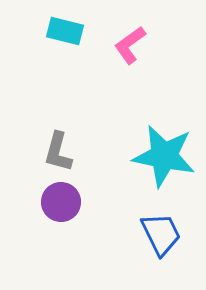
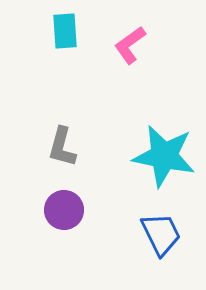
cyan rectangle: rotated 72 degrees clockwise
gray L-shape: moved 4 px right, 5 px up
purple circle: moved 3 px right, 8 px down
